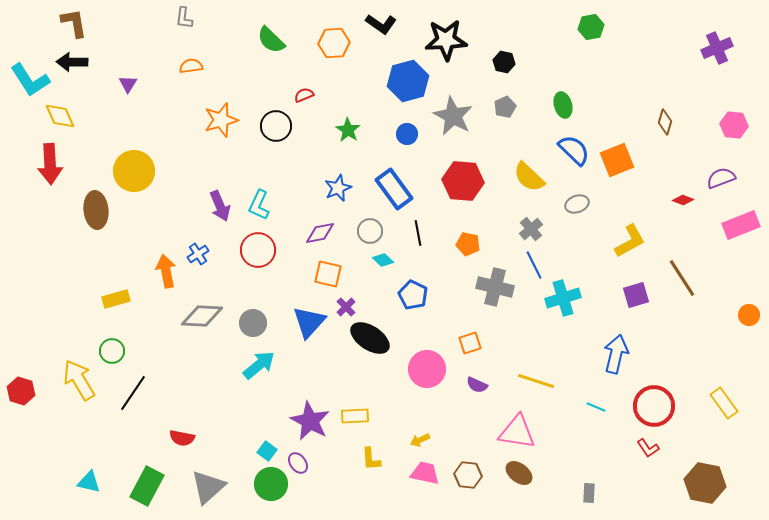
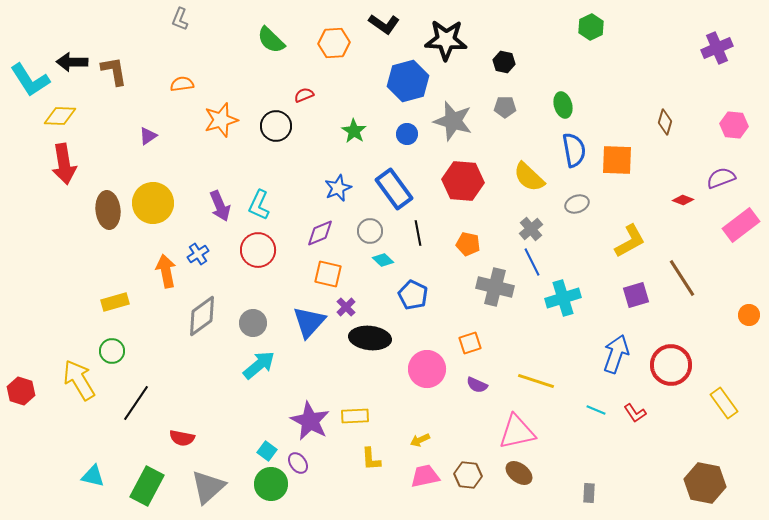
gray L-shape at (184, 18): moved 4 px left, 1 px down; rotated 15 degrees clockwise
brown L-shape at (74, 23): moved 40 px right, 48 px down
black L-shape at (381, 24): moved 3 px right
green hexagon at (591, 27): rotated 15 degrees counterclockwise
black star at (446, 40): rotated 6 degrees clockwise
orange semicircle at (191, 66): moved 9 px left, 18 px down
purple triangle at (128, 84): moved 20 px right, 52 px down; rotated 24 degrees clockwise
gray pentagon at (505, 107): rotated 25 degrees clockwise
yellow diamond at (60, 116): rotated 64 degrees counterclockwise
gray star at (453, 116): moved 5 px down; rotated 12 degrees counterclockwise
green star at (348, 130): moved 6 px right, 1 px down
blue semicircle at (574, 150): rotated 36 degrees clockwise
orange square at (617, 160): rotated 24 degrees clockwise
red arrow at (50, 164): moved 14 px right; rotated 6 degrees counterclockwise
yellow circle at (134, 171): moved 19 px right, 32 px down
brown ellipse at (96, 210): moved 12 px right
pink rectangle at (741, 225): rotated 15 degrees counterclockwise
purple diamond at (320, 233): rotated 12 degrees counterclockwise
blue line at (534, 265): moved 2 px left, 3 px up
yellow rectangle at (116, 299): moved 1 px left, 3 px down
gray diamond at (202, 316): rotated 39 degrees counterclockwise
black ellipse at (370, 338): rotated 27 degrees counterclockwise
blue arrow at (616, 354): rotated 6 degrees clockwise
black line at (133, 393): moved 3 px right, 10 px down
red circle at (654, 406): moved 17 px right, 41 px up
cyan line at (596, 407): moved 3 px down
pink triangle at (517, 432): rotated 21 degrees counterclockwise
red L-shape at (648, 448): moved 13 px left, 35 px up
pink trapezoid at (425, 473): moved 3 px down; rotated 24 degrees counterclockwise
cyan triangle at (89, 482): moved 4 px right, 6 px up
